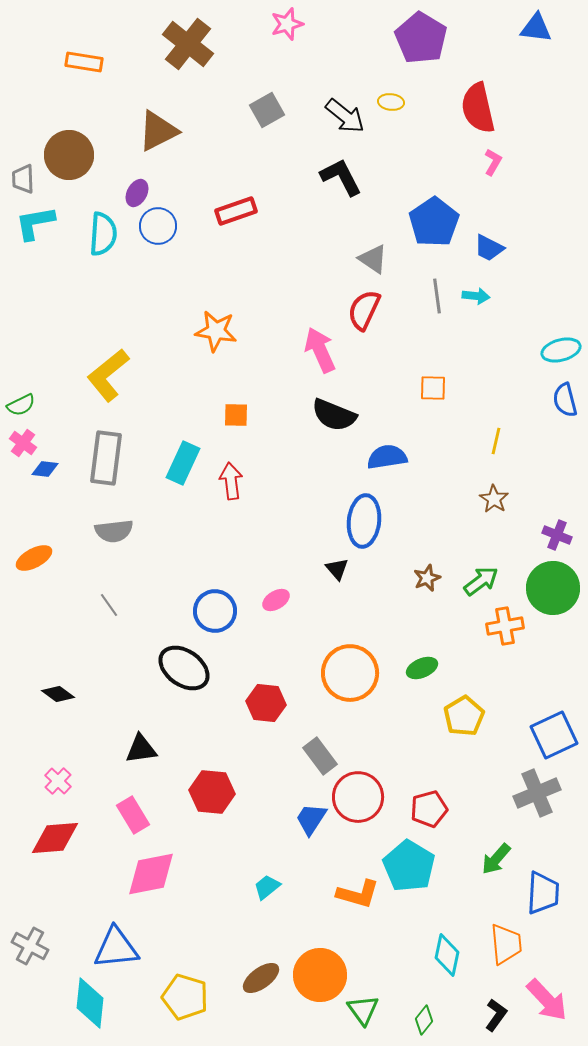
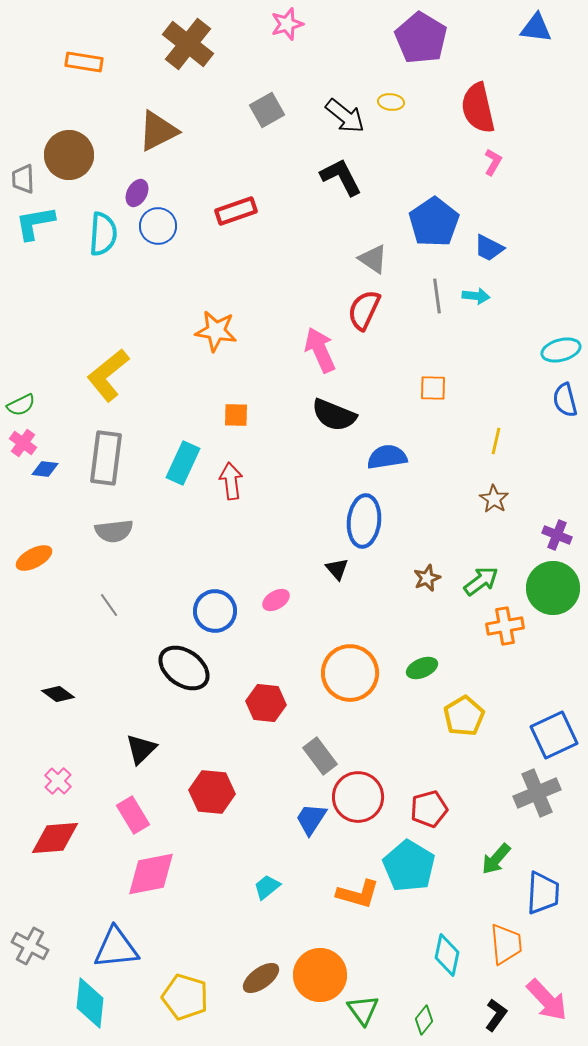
black triangle at (141, 749): rotated 36 degrees counterclockwise
